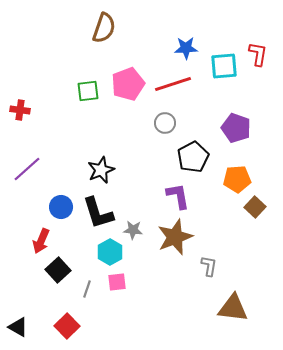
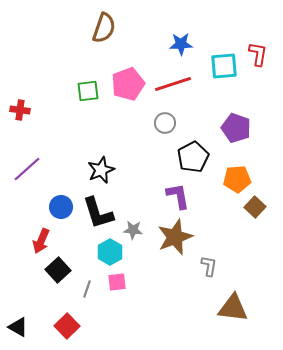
blue star: moved 5 px left, 4 px up
